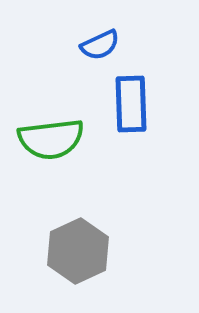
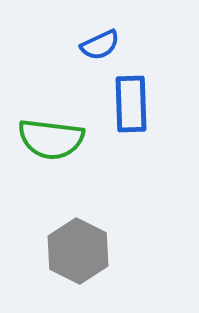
green semicircle: rotated 14 degrees clockwise
gray hexagon: rotated 8 degrees counterclockwise
